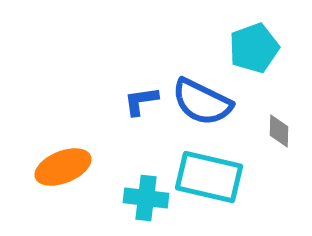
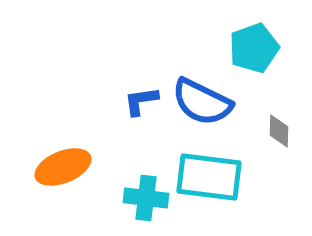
cyan rectangle: rotated 6 degrees counterclockwise
